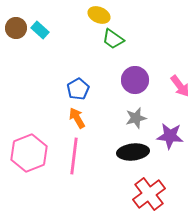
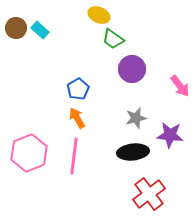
purple circle: moved 3 px left, 11 px up
purple star: moved 1 px up
